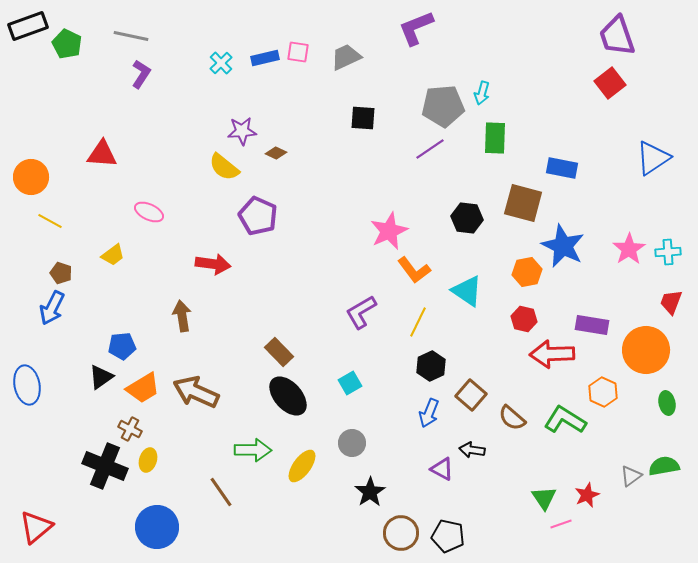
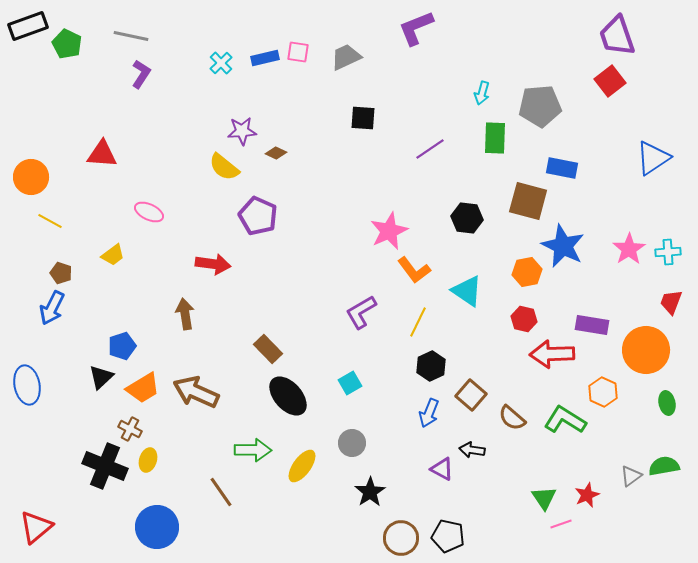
red square at (610, 83): moved 2 px up
gray pentagon at (443, 106): moved 97 px right
brown square at (523, 203): moved 5 px right, 2 px up
brown arrow at (182, 316): moved 3 px right, 2 px up
blue pentagon at (122, 346): rotated 12 degrees counterclockwise
brown rectangle at (279, 352): moved 11 px left, 3 px up
black triangle at (101, 377): rotated 8 degrees counterclockwise
brown circle at (401, 533): moved 5 px down
